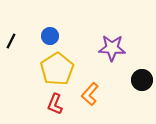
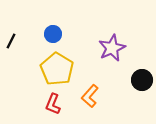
blue circle: moved 3 px right, 2 px up
purple star: rotated 28 degrees counterclockwise
yellow pentagon: rotated 8 degrees counterclockwise
orange L-shape: moved 2 px down
red L-shape: moved 2 px left
